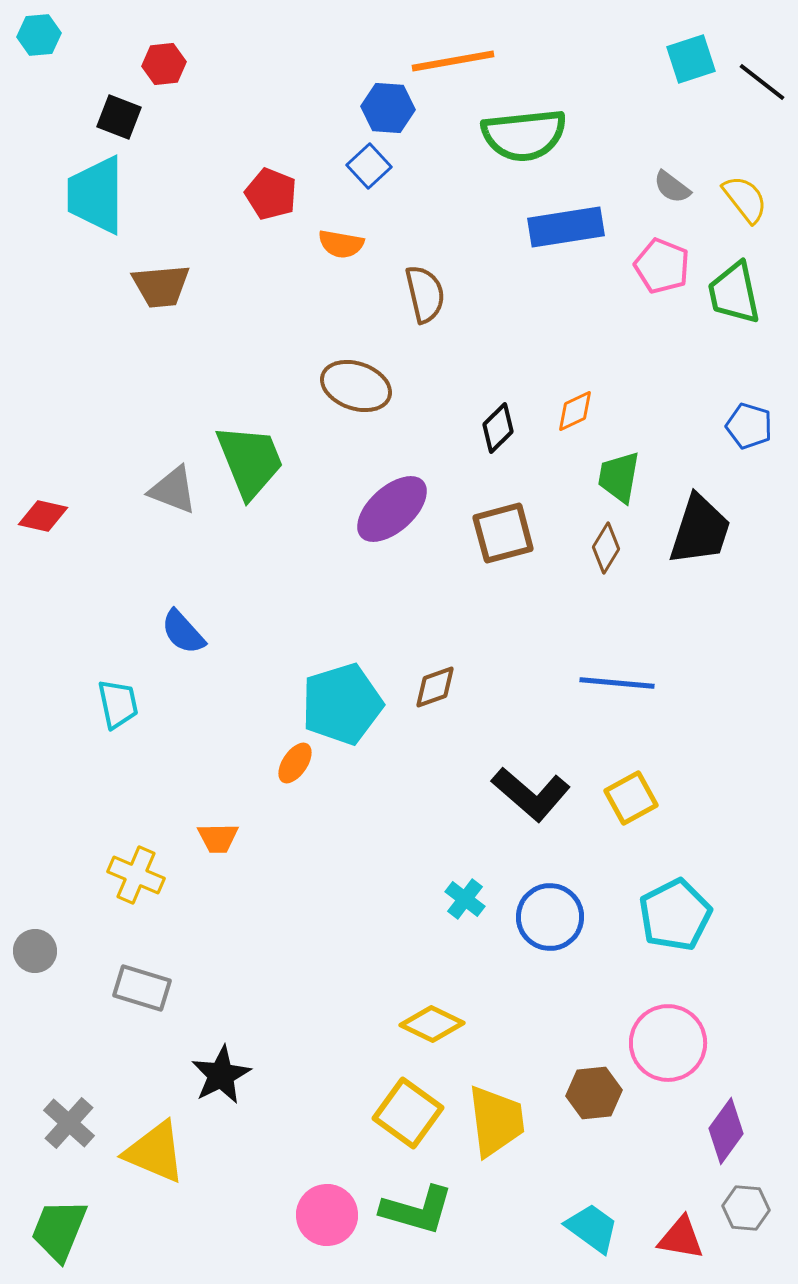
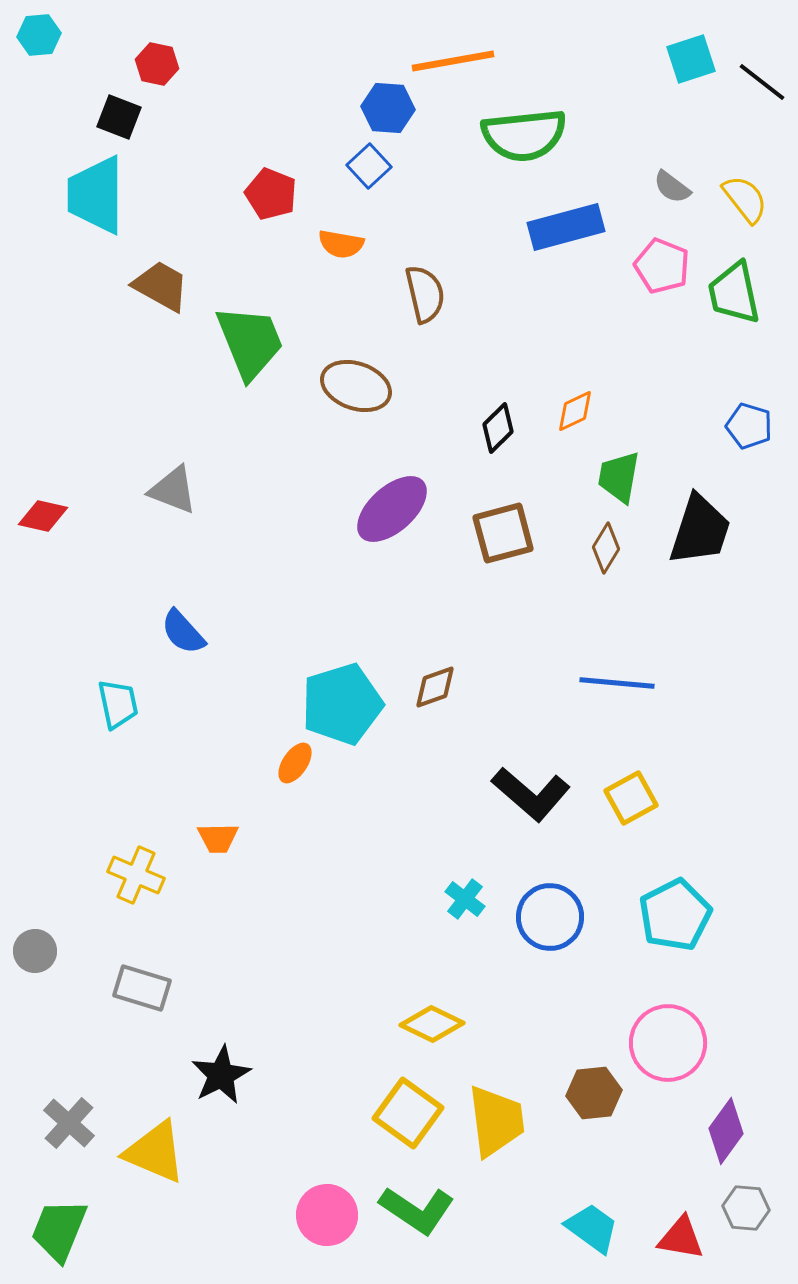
red hexagon at (164, 64): moved 7 px left; rotated 18 degrees clockwise
blue rectangle at (566, 227): rotated 6 degrees counterclockwise
brown trapezoid at (161, 286): rotated 146 degrees counterclockwise
green trapezoid at (250, 461): moved 119 px up
green L-shape at (417, 1210): rotated 18 degrees clockwise
